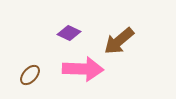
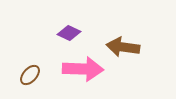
brown arrow: moved 4 px right, 6 px down; rotated 48 degrees clockwise
